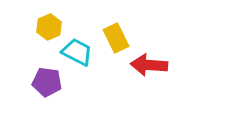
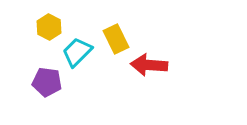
yellow hexagon: rotated 10 degrees counterclockwise
yellow rectangle: moved 1 px down
cyan trapezoid: rotated 72 degrees counterclockwise
